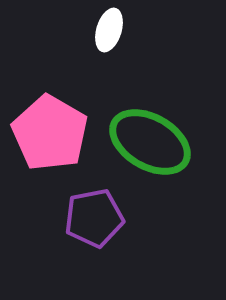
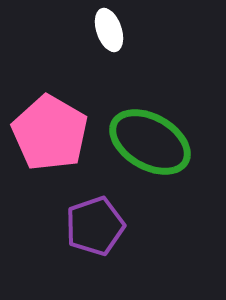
white ellipse: rotated 36 degrees counterclockwise
purple pentagon: moved 1 px right, 8 px down; rotated 8 degrees counterclockwise
